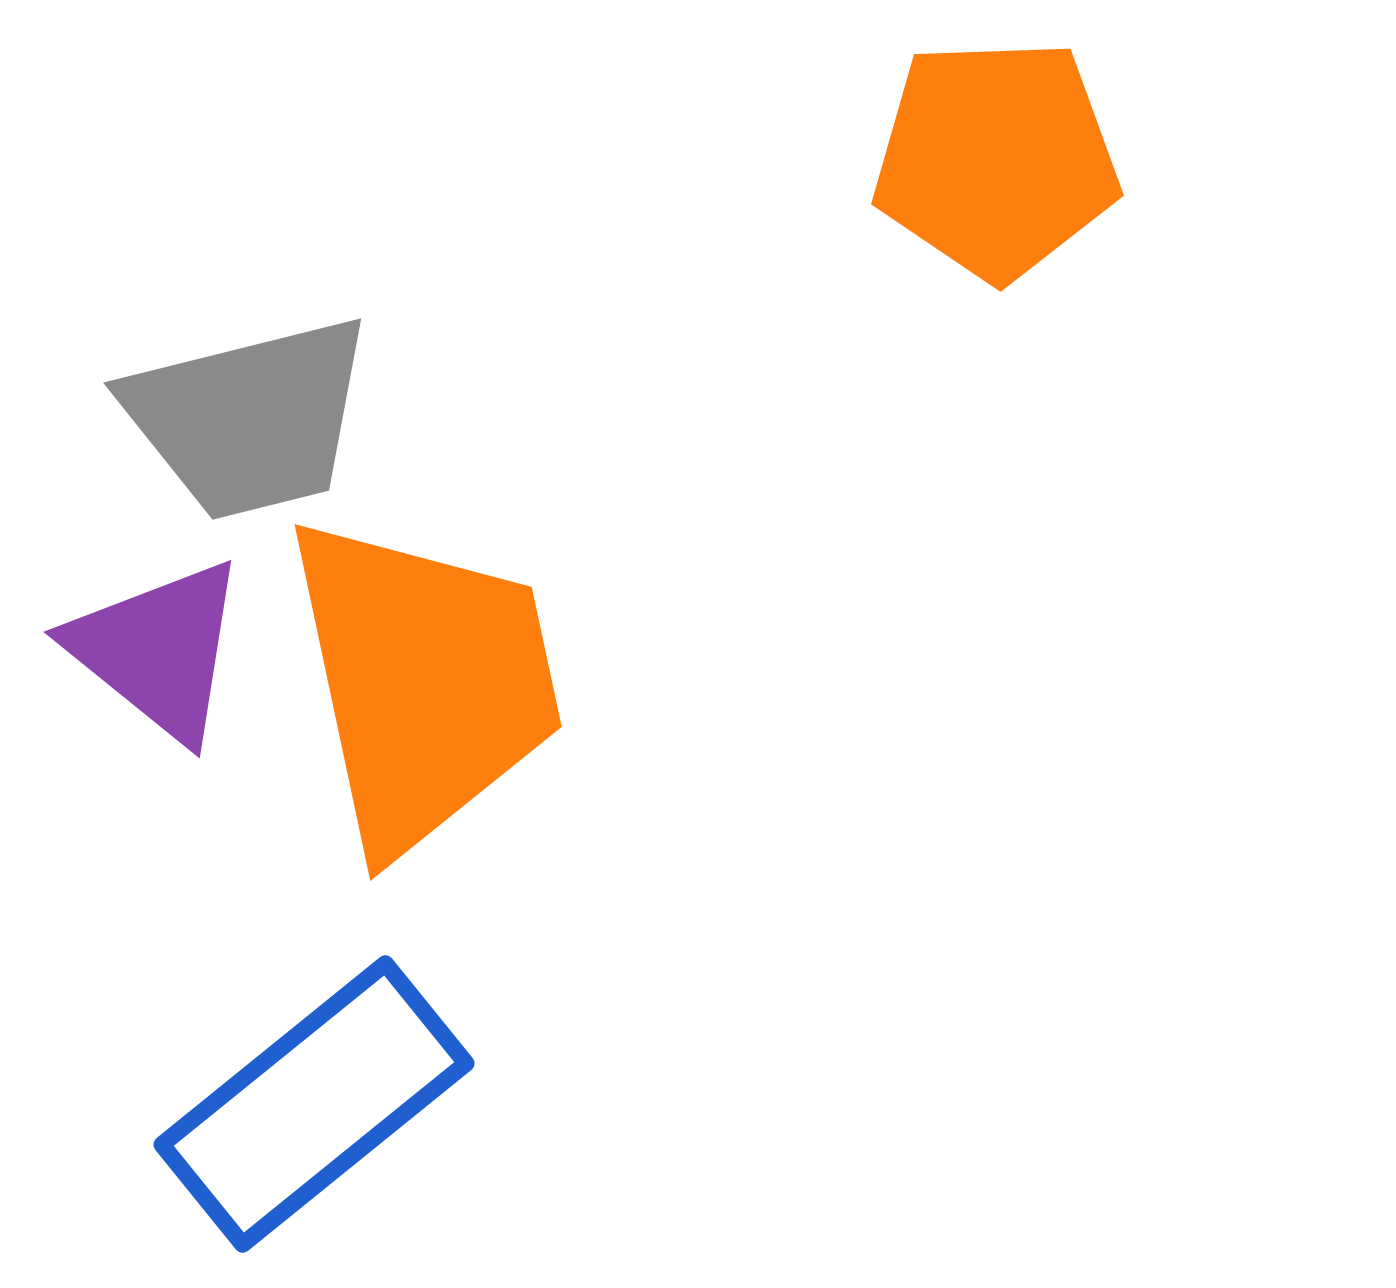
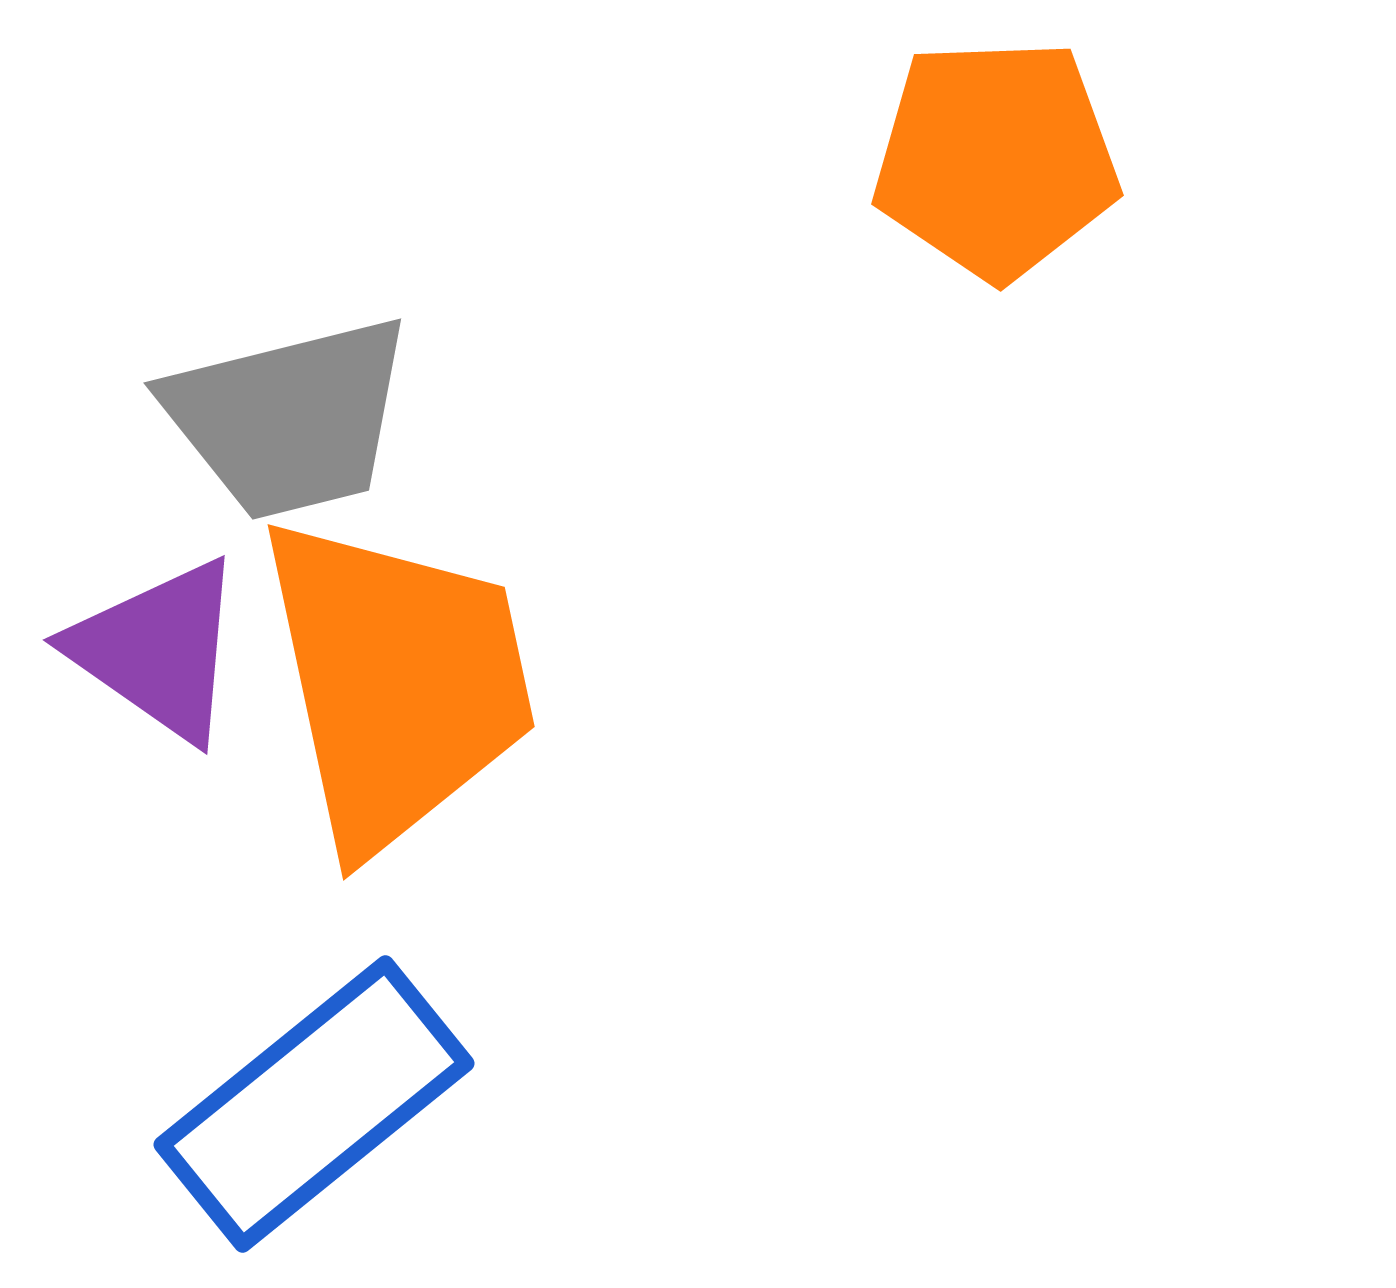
gray trapezoid: moved 40 px right
purple triangle: rotated 4 degrees counterclockwise
orange trapezoid: moved 27 px left
